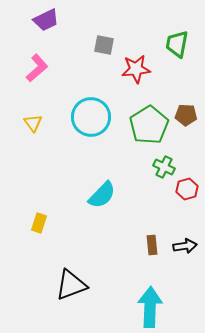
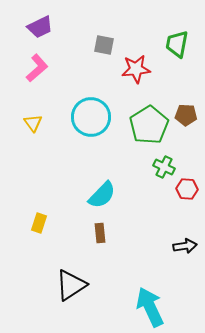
purple trapezoid: moved 6 px left, 7 px down
red hexagon: rotated 20 degrees clockwise
brown rectangle: moved 52 px left, 12 px up
black triangle: rotated 12 degrees counterclockwise
cyan arrow: rotated 27 degrees counterclockwise
